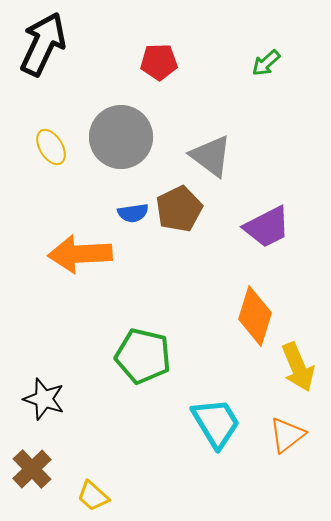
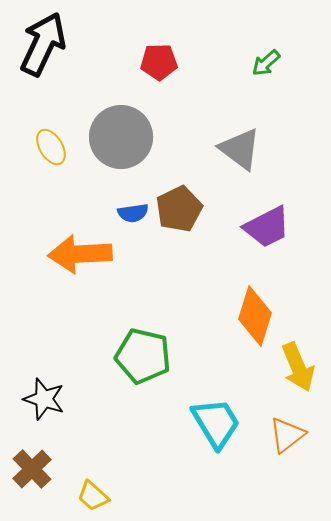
gray triangle: moved 29 px right, 7 px up
